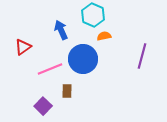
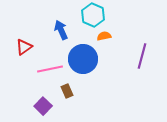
red triangle: moved 1 px right
pink line: rotated 10 degrees clockwise
brown rectangle: rotated 24 degrees counterclockwise
